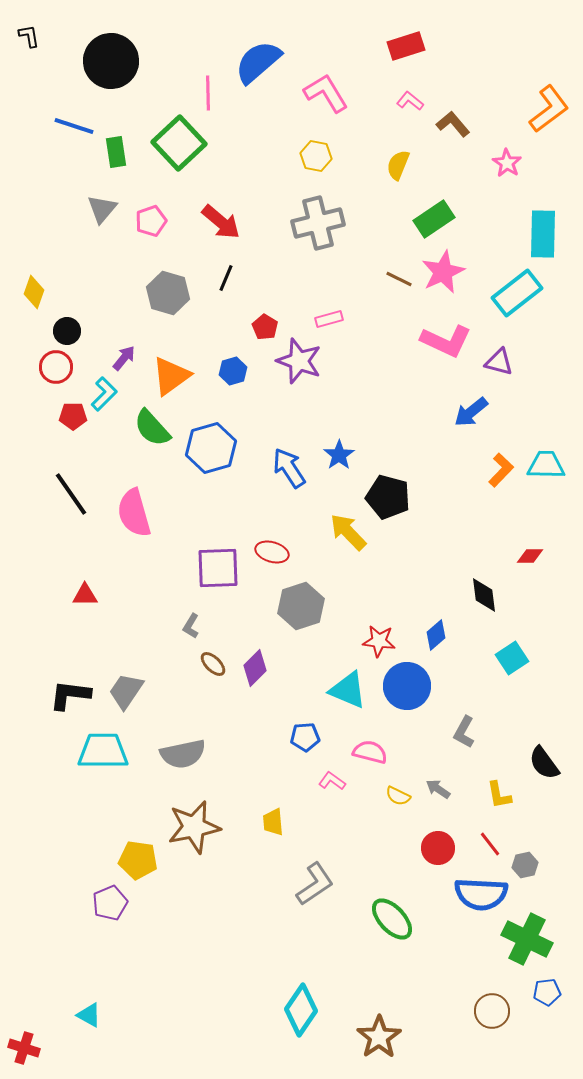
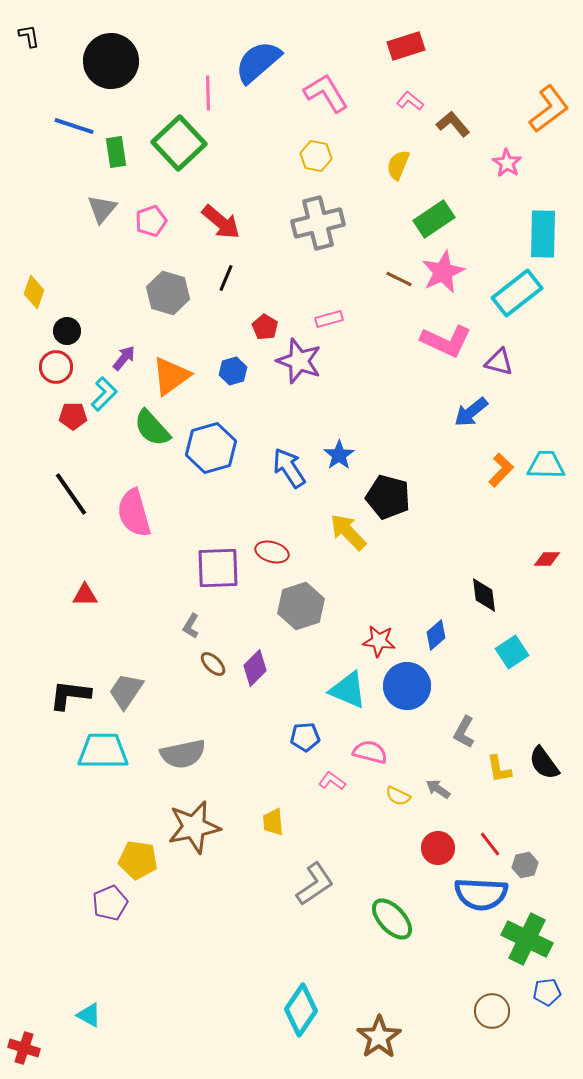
red diamond at (530, 556): moved 17 px right, 3 px down
cyan square at (512, 658): moved 6 px up
yellow L-shape at (499, 795): moved 26 px up
